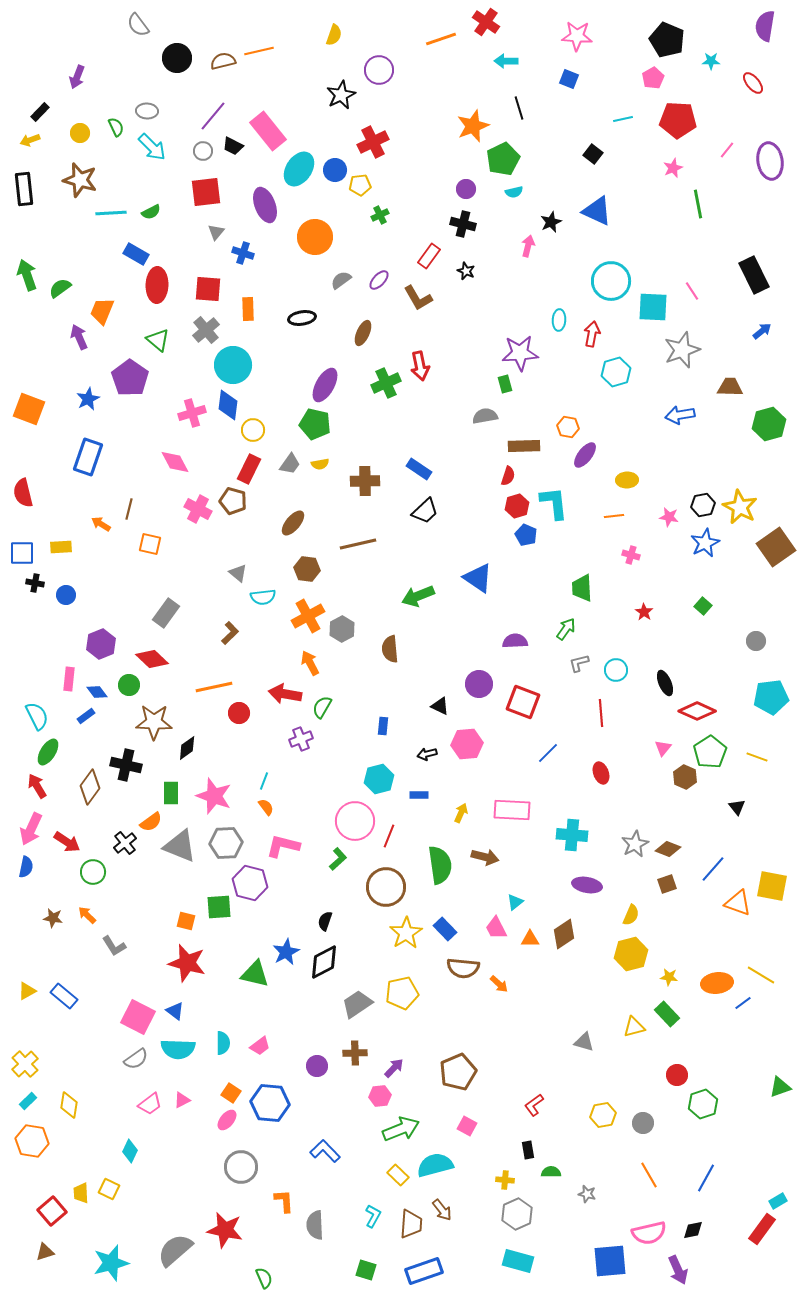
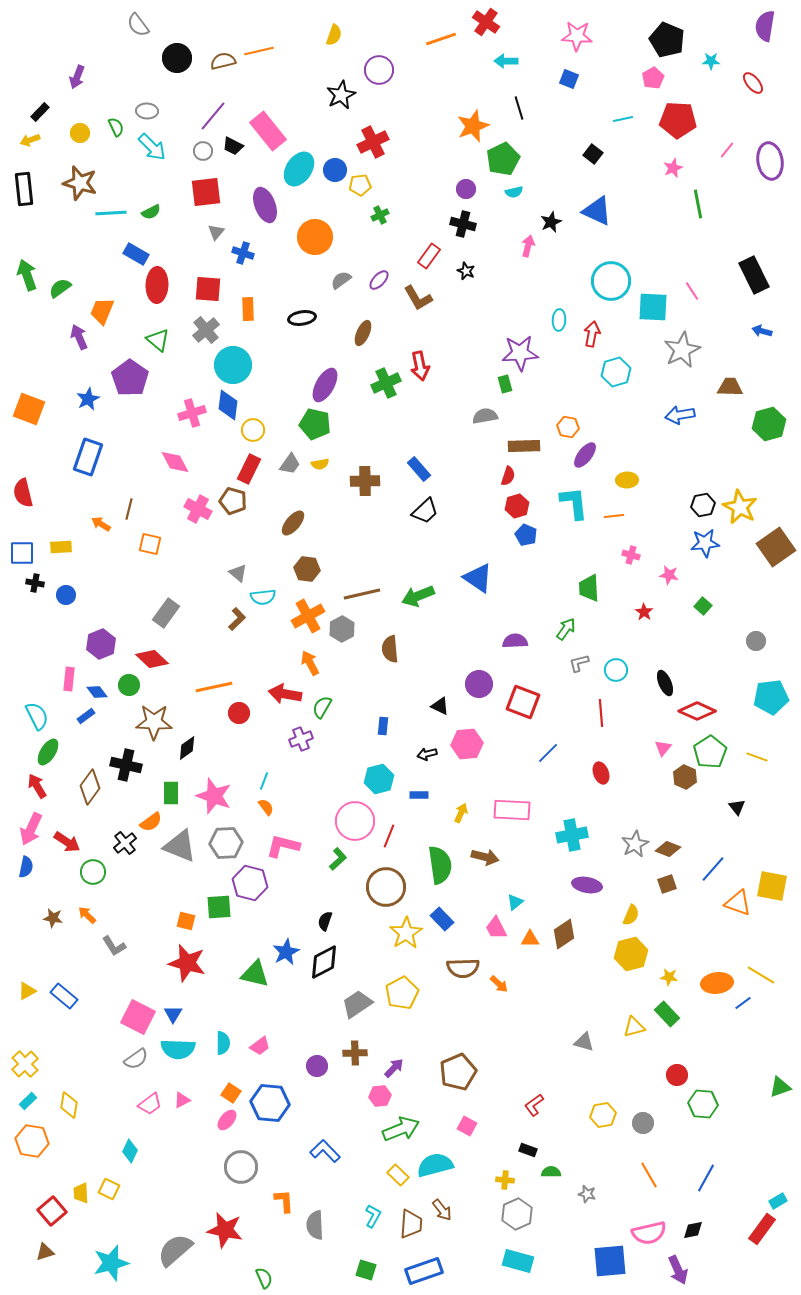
brown star at (80, 180): moved 3 px down
blue arrow at (762, 331): rotated 126 degrees counterclockwise
gray star at (682, 350): rotated 6 degrees counterclockwise
blue rectangle at (419, 469): rotated 15 degrees clockwise
cyan L-shape at (554, 503): moved 20 px right
pink star at (669, 517): moved 58 px down
blue star at (705, 543): rotated 20 degrees clockwise
brown line at (358, 544): moved 4 px right, 50 px down
green trapezoid at (582, 588): moved 7 px right
brown L-shape at (230, 633): moved 7 px right, 14 px up
cyan cross at (572, 835): rotated 16 degrees counterclockwise
blue rectangle at (445, 929): moved 3 px left, 10 px up
brown semicircle at (463, 968): rotated 8 degrees counterclockwise
yellow pentagon at (402, 993): rotated 16 degrees counterclockwise
blue triangle at (175, 1011): moved 2 px left, 3 px down; rotated 24 degrees clockwise
green hexagon at (703, 1104): rotated 24 degrees clockwise
black rectangle at (528, 1150): rotated 60 degrees counterclockwise
